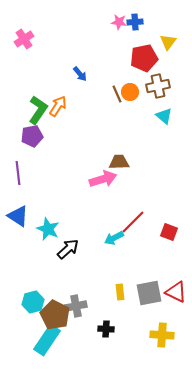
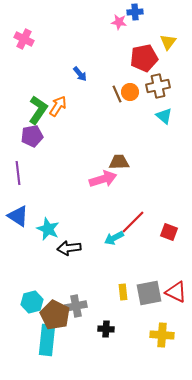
blue cross: moved 10 px up
pink cross: rotated 30 degrees counterclockwise
black arrow: moved 1 px right, 1 px up; rotated 145 degrees counterclockwise
yellow rectangle: moved 3 px right
cyan hexagon: moved 1 px left
cyan rectangle: rotated 28 degrees counterclockwise
